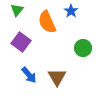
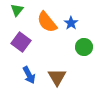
blue star: moved 12 px down
orange semicircle: rotated 15 degrees counterclockwise
green circle: moved 1 px right, 1 px up
blue arrow: rotated 12 degrees clockwise
